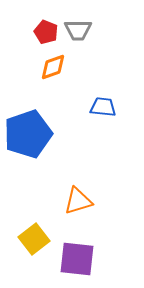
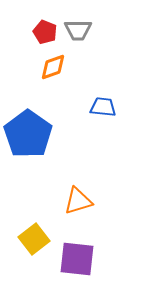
red pentagon: moved 1 px left
blue pentagon: rotated 18 degrees counterclockwise
